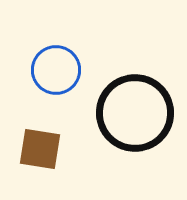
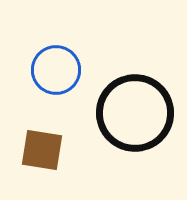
brown square: moved 2 px right, 1 px down
